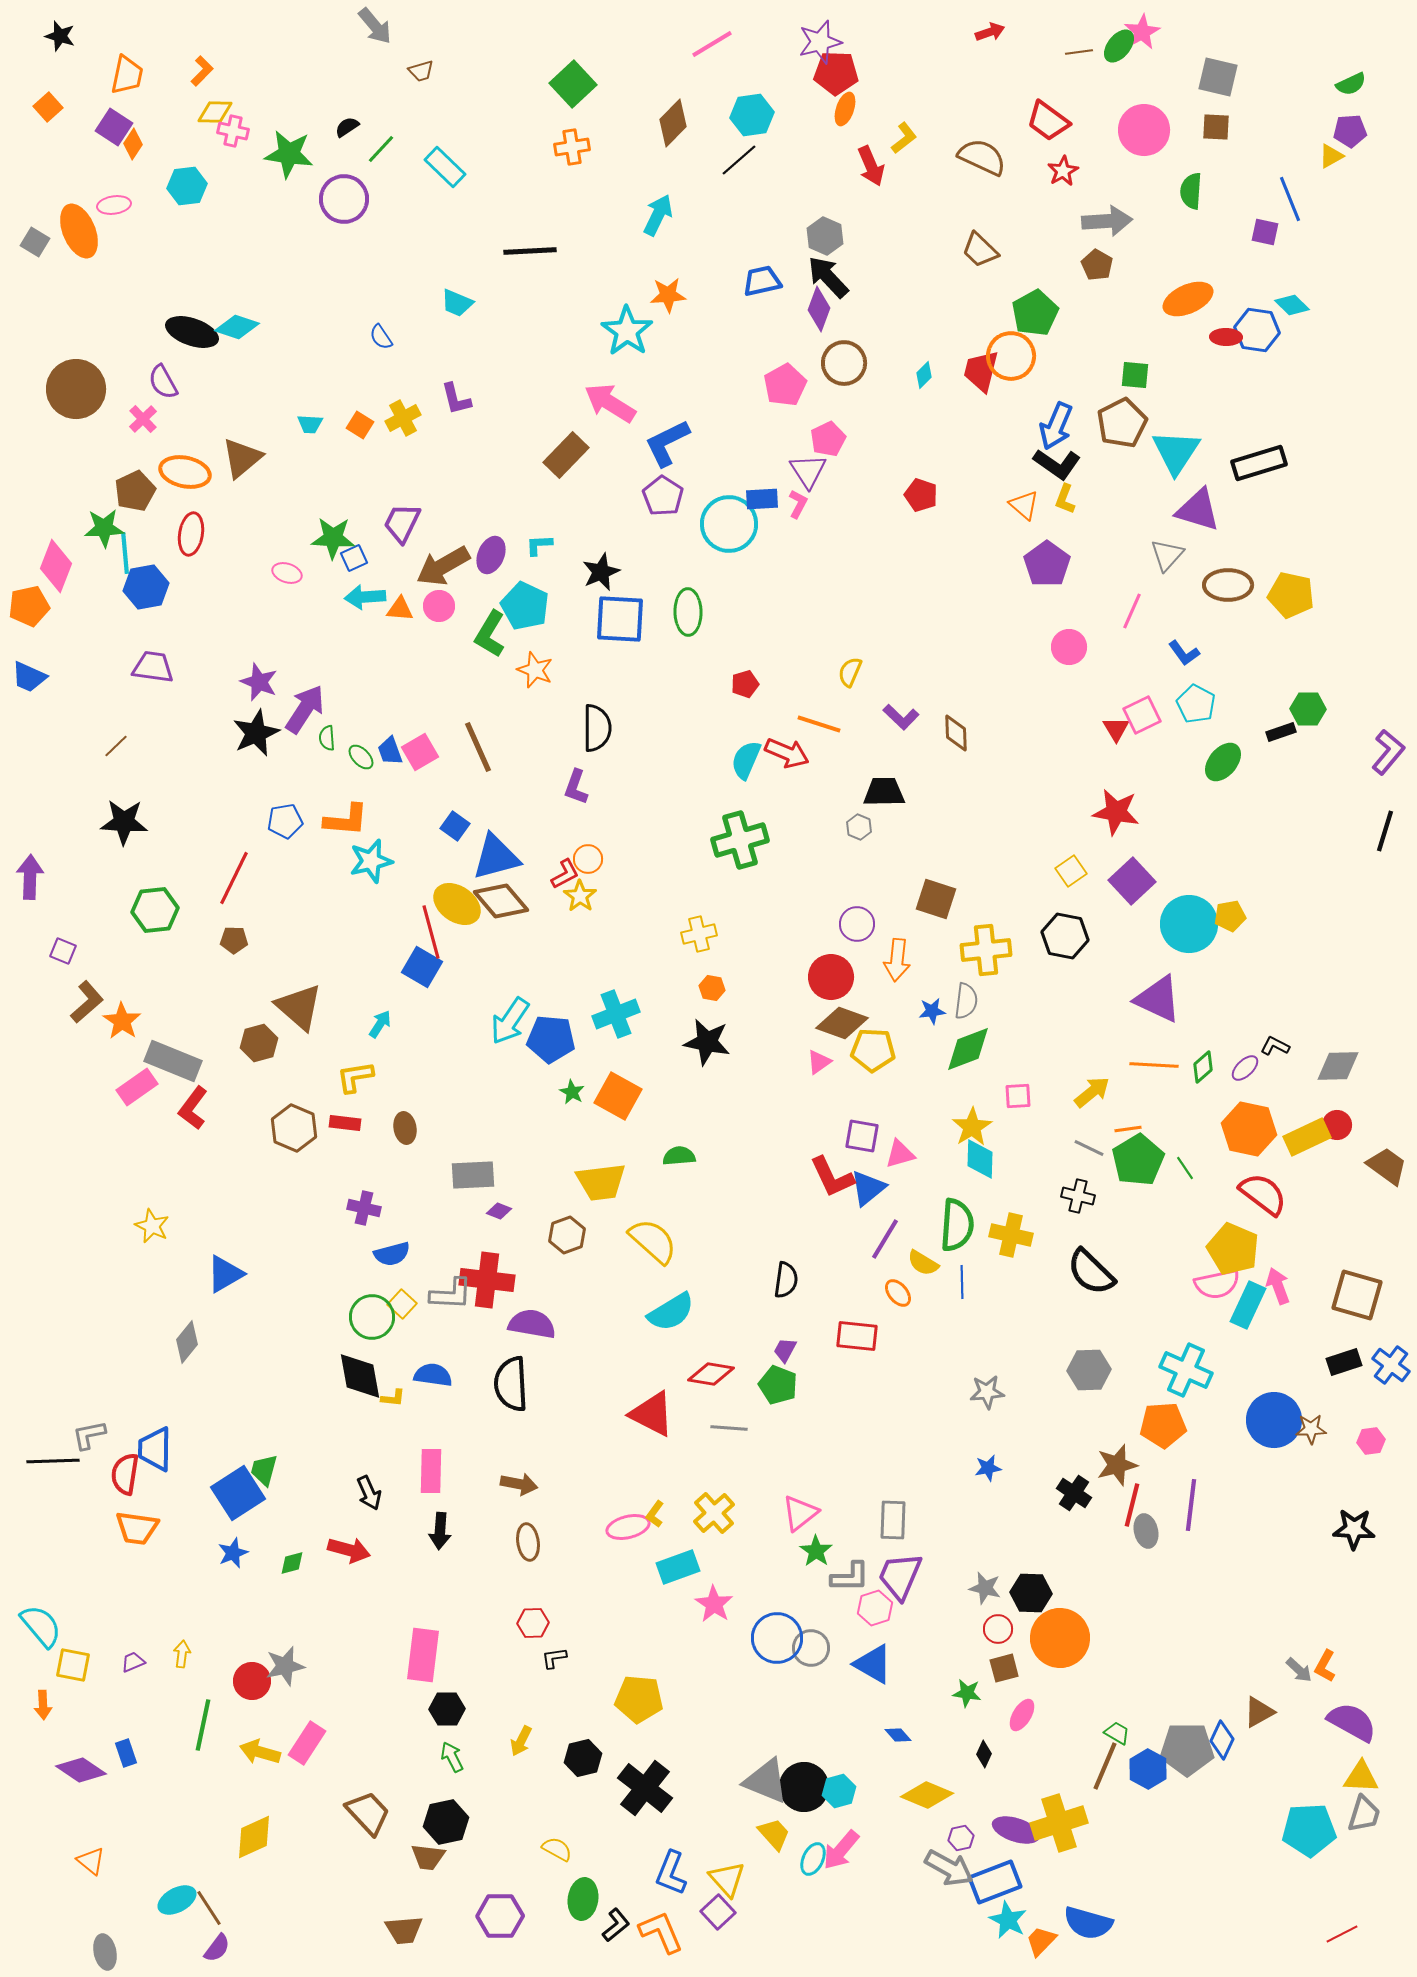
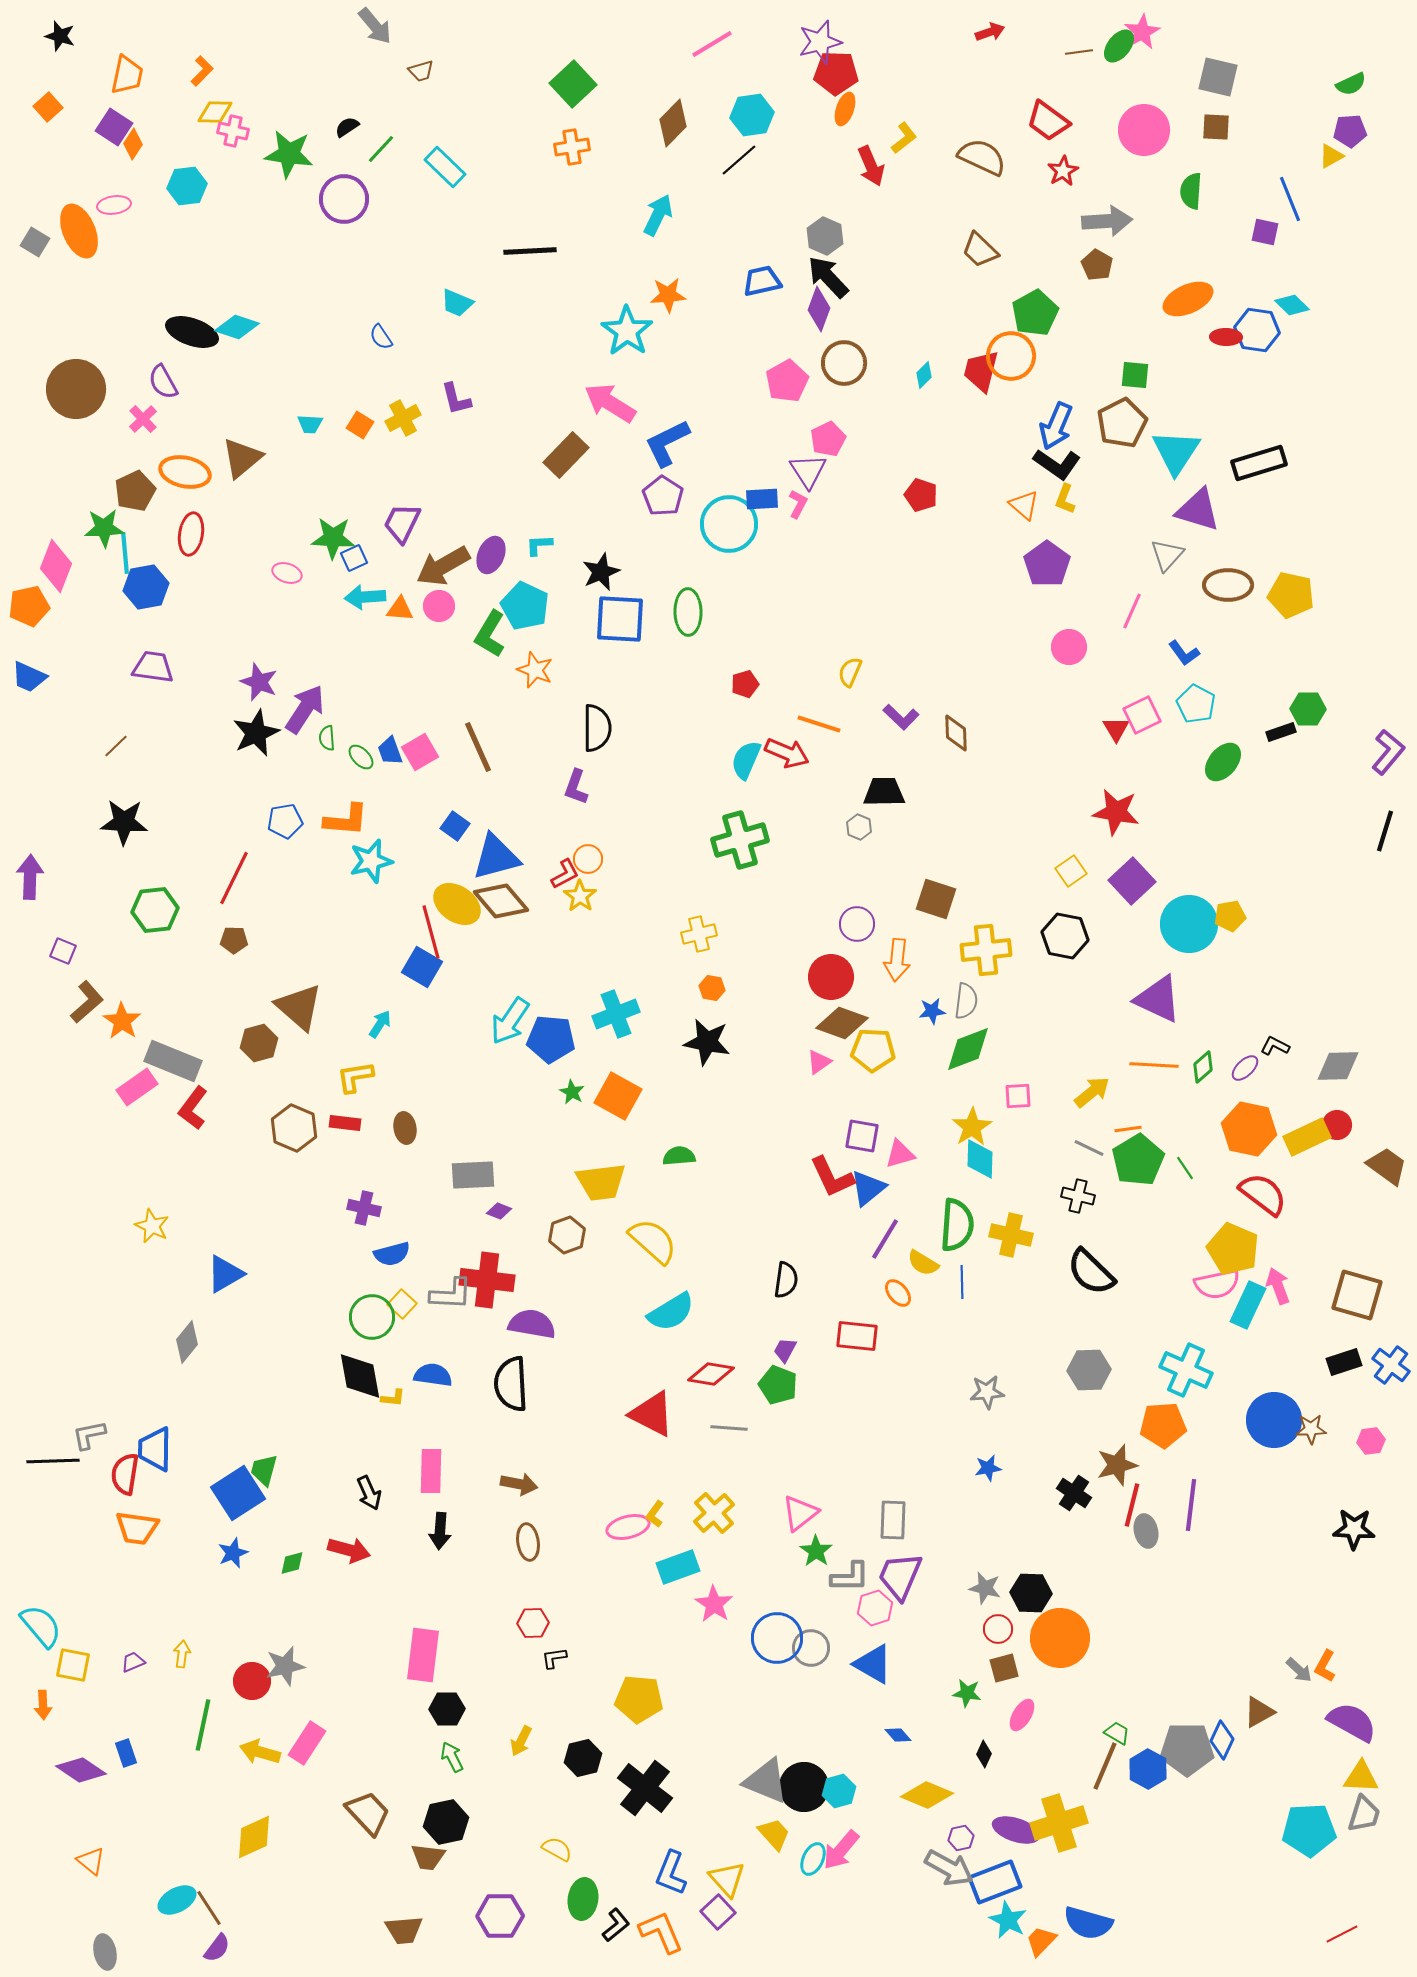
pink pentagon at (785, 385): moved 2 px right, 4 px up
